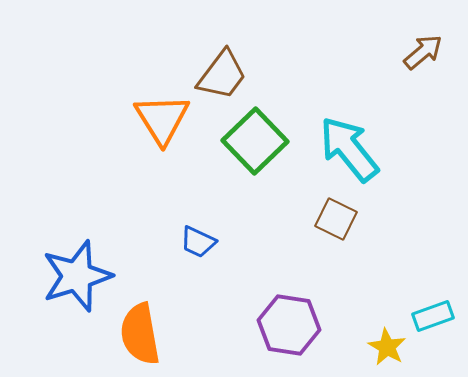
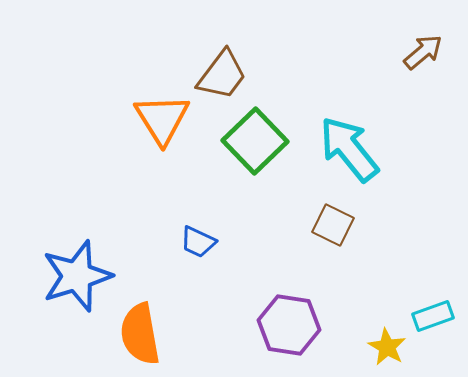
brown square: moved 3 px left, 6 px down
